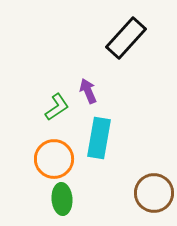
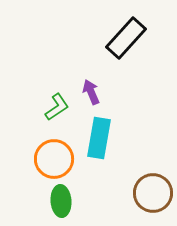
purple arrow: moved 3 px right, 1 px down
brown circle: moved 1 px left
green ellipse: moved 1 px left, 2 px down
